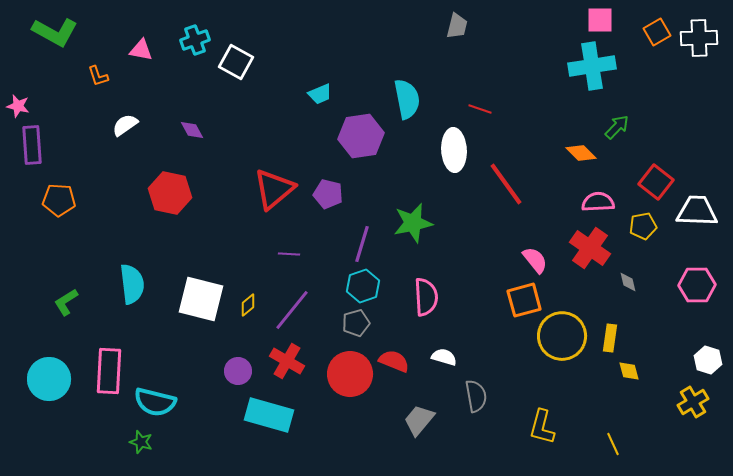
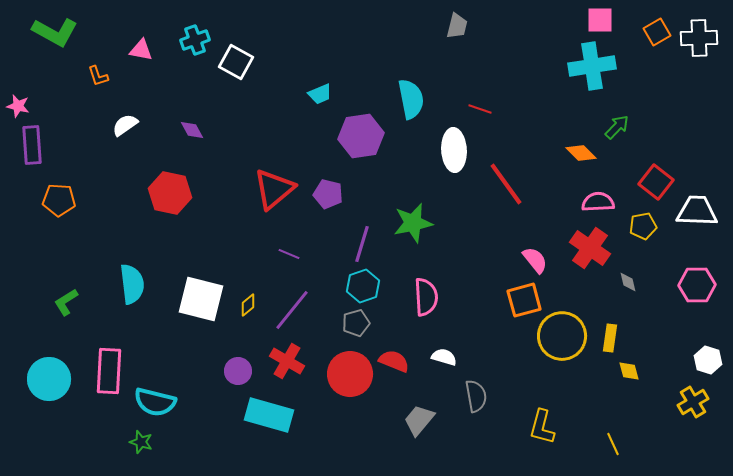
cyan semicircle at (407, 99): moved 4 px right
purple line at (289, 254): rotated 20 degrees clockwise
